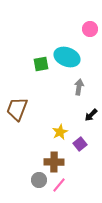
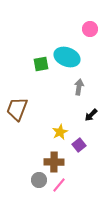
purple square: moved 1 px left, 1 px down
